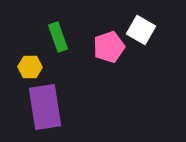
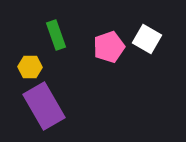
white square: moved 6 px right, 9 px down
green rectangle: moved 2 px left, 2 px up
purple rectangle: moved 1 px left, 1 px up; rotated 21 degrees counterclockwise
